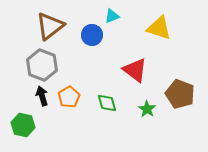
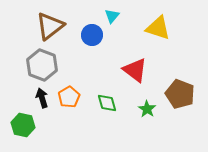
cyan triangle: rotated 28 degrees counterclockwise
yellow triangle: moved 1 px left
black arrow: moved 2 px down
